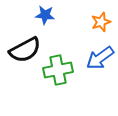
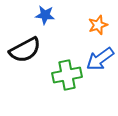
orange star: moved 3 px left, 3 px down
blue arrow: moved 1 px down
green cross: moved 9 px right, 5 px down
